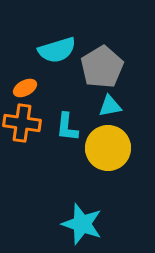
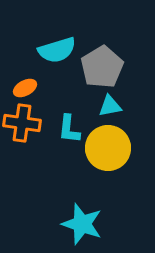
cyan L-shape: moved 2 px right, 2 px down
